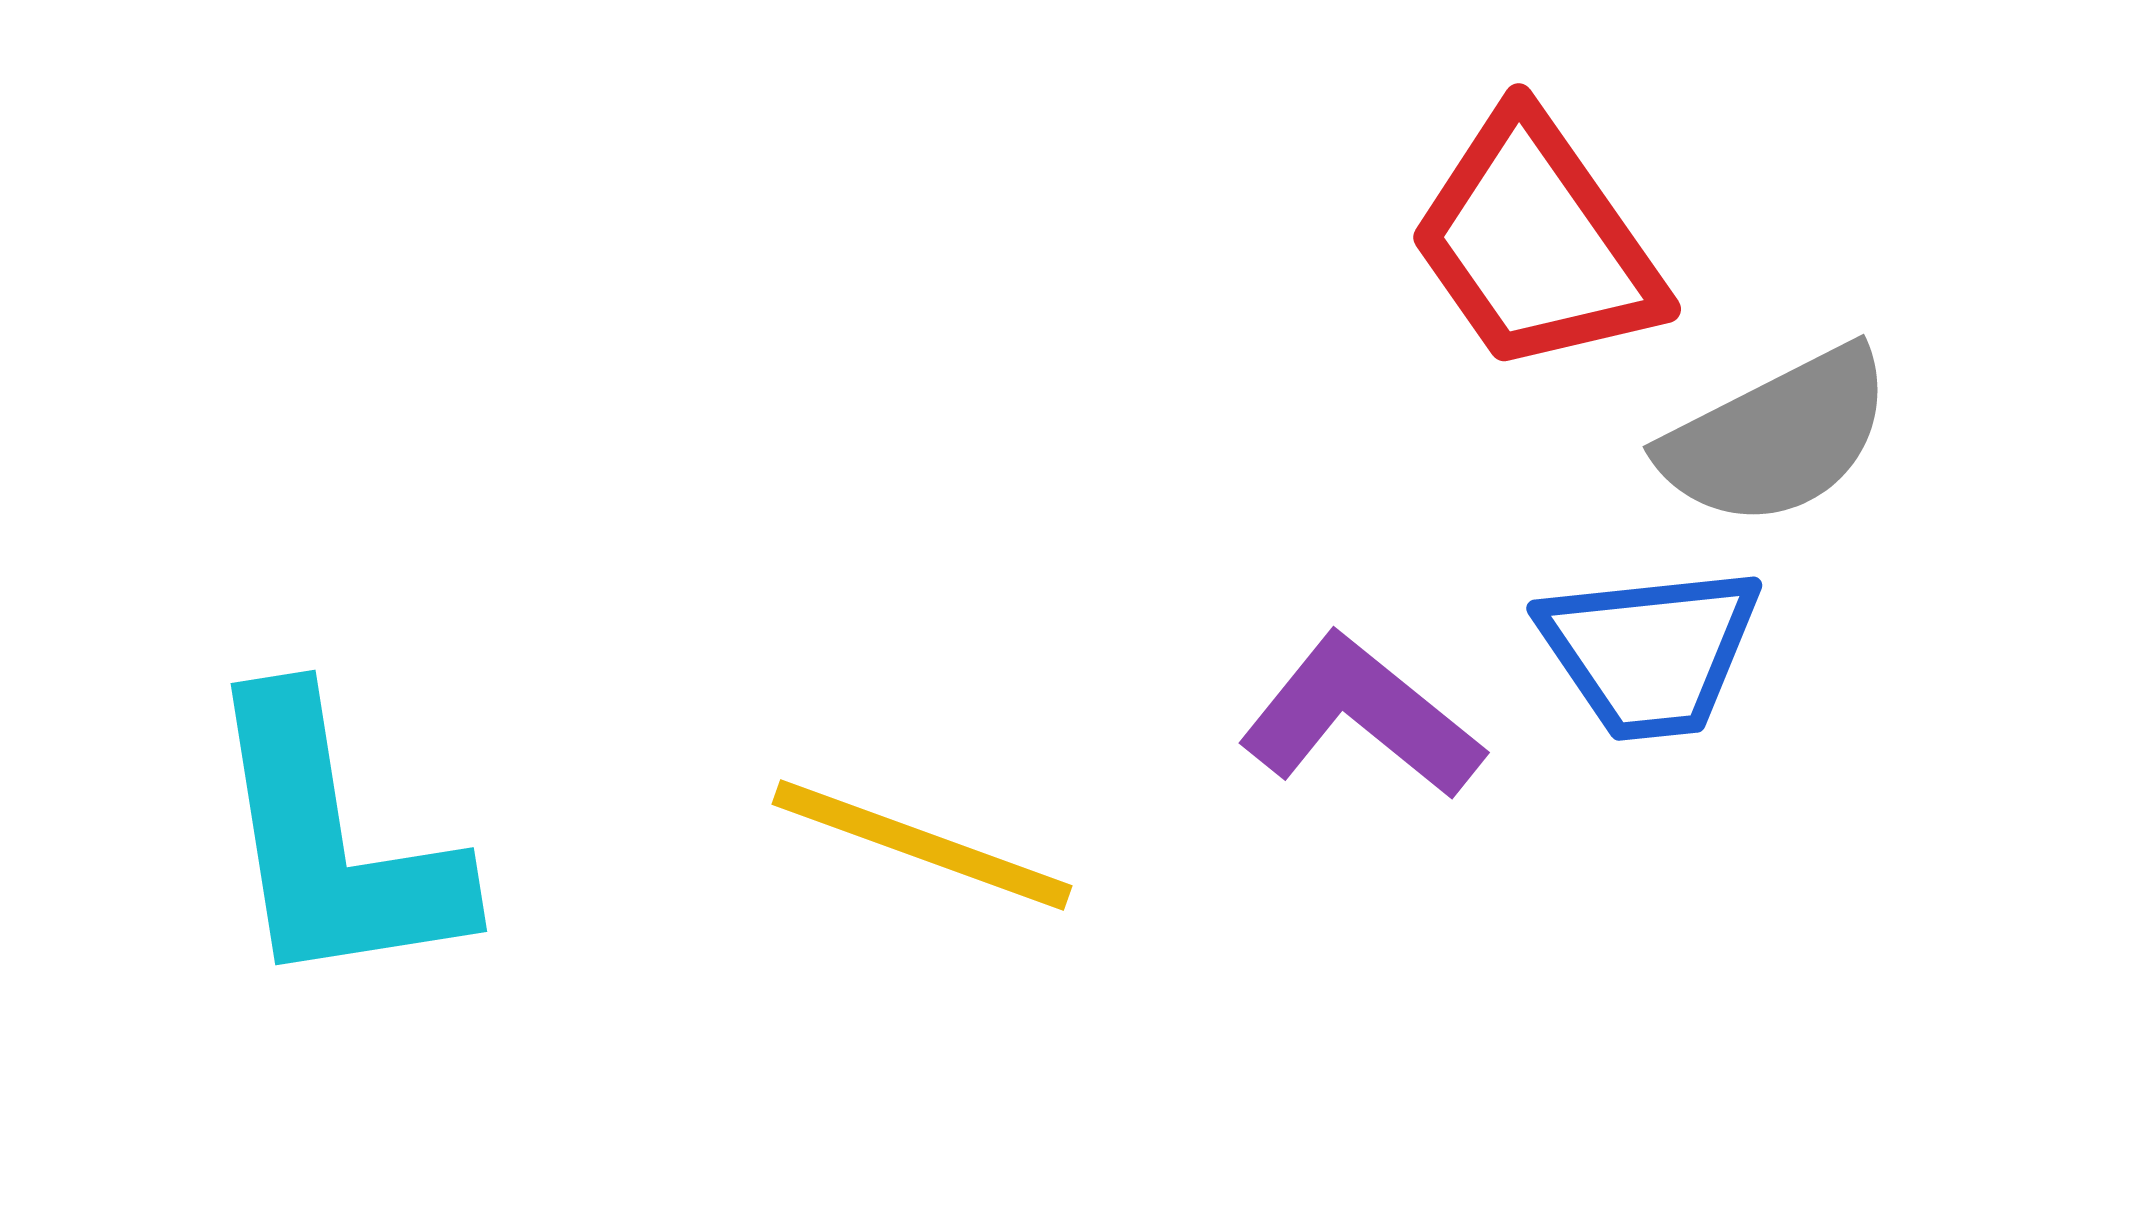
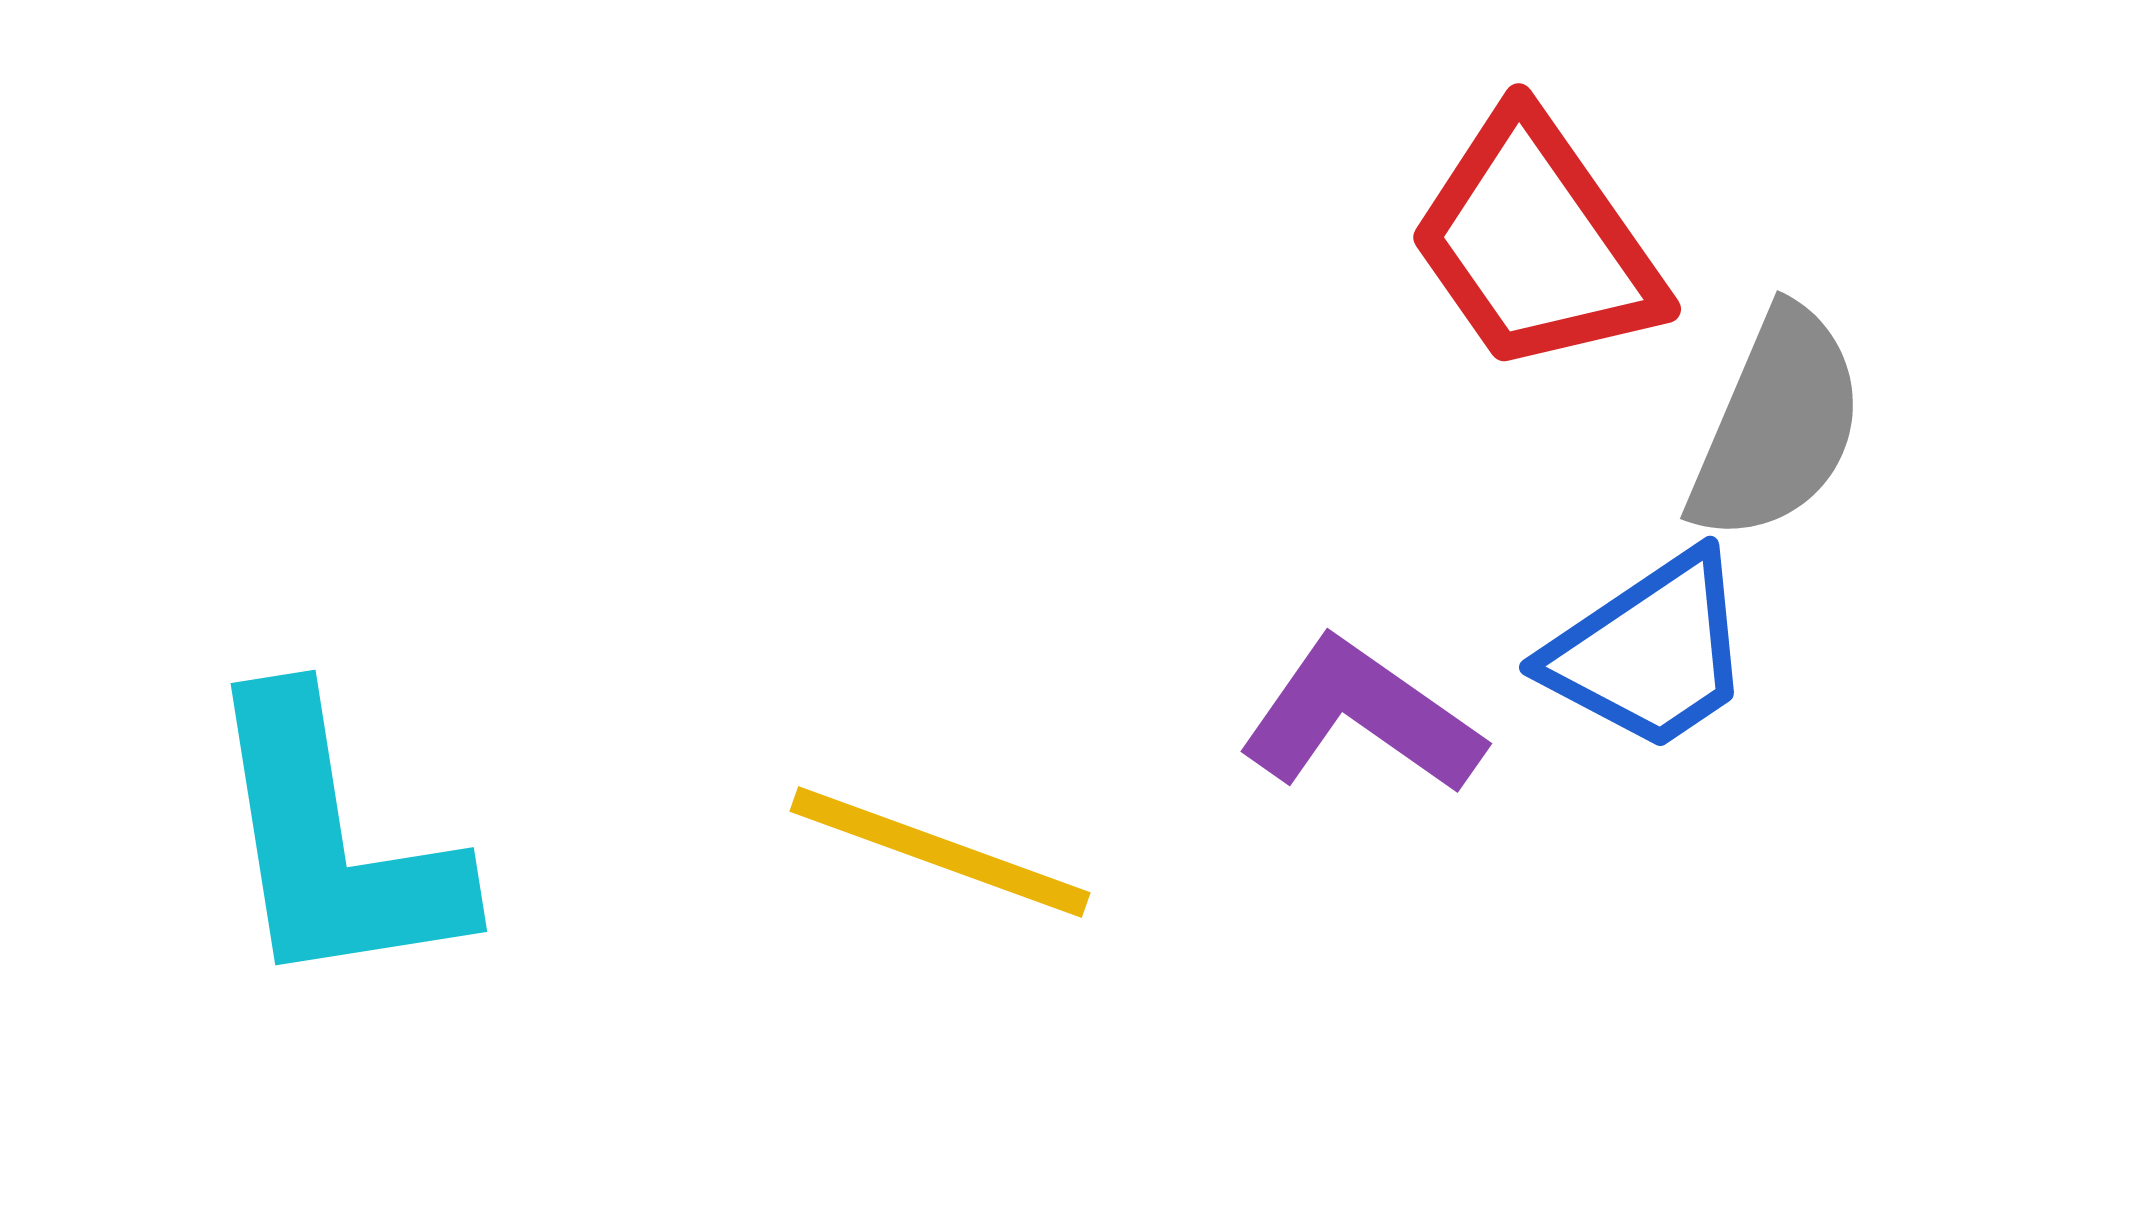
gray semicircle: moved 12 px up; rotated 40 degrees counterclockwise
blue trapezoid: rotated 28 degrees counterclockwise
purple L-shape: rotated 4 degrees counterclockwise
yellow line: moved 18 px right, 7 px down
